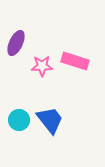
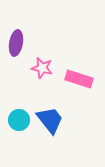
purple ellipse: rotated 15 degrees counterclockwise
pink rectangle: moved 4 px right, 18 px down
pink star: moved 2 px down; rotated 15 degrees clockwise
